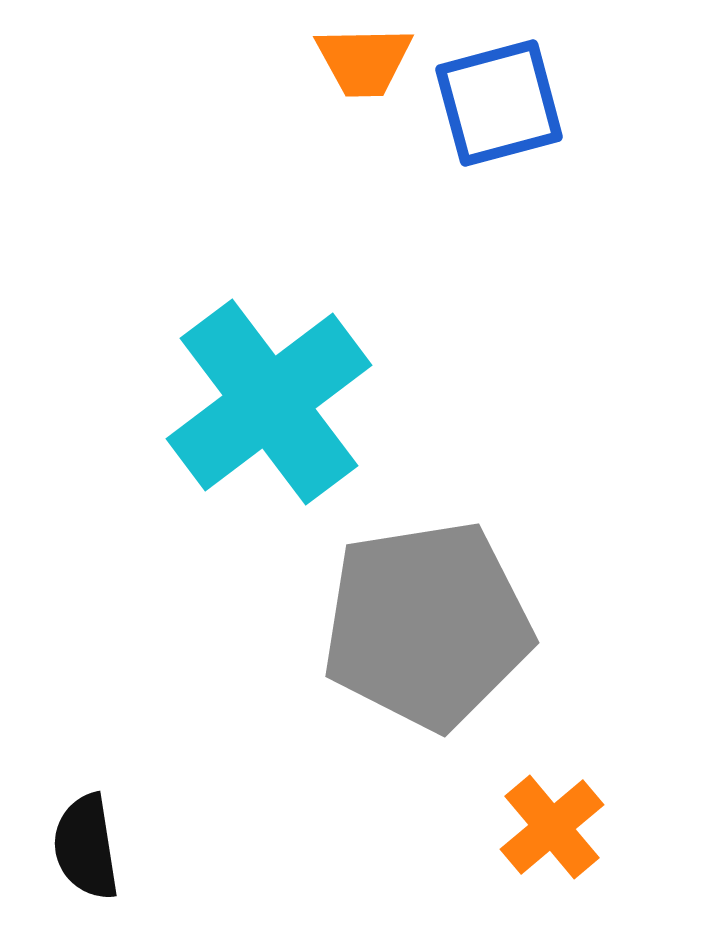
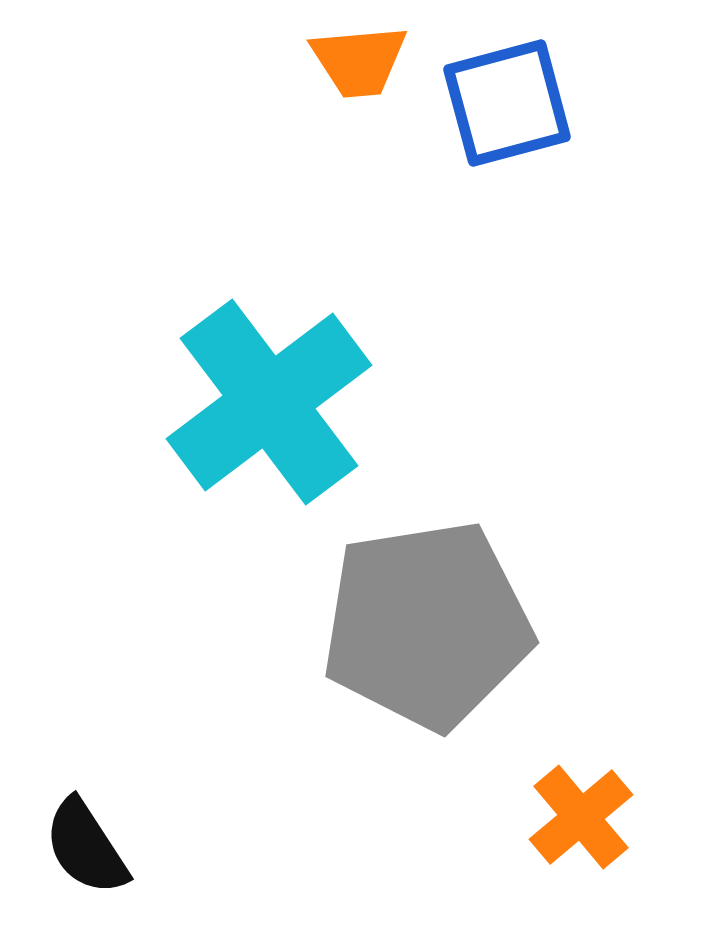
orange trapezoid: moved 5 px left; rotated 4 degrees counterclockwise
blue square: moved 8 px right
orange cross: moved 29 px right, 10 px up
black semicircle: rotated 24 degrees counterclockwise
